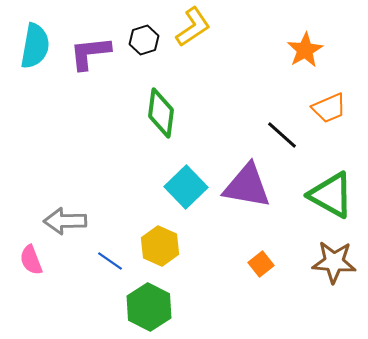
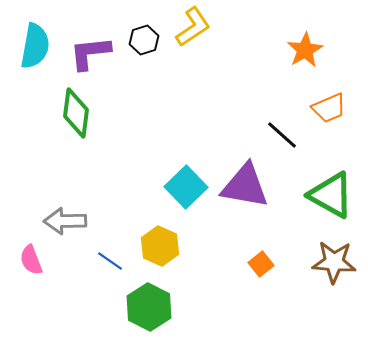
green diamond: moved 85 px left
purple triangle: moved 2 px left
